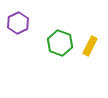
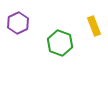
yellow rectangle: moved 4 px right, 20 px up; rotated 48 degrees counterclockwise
